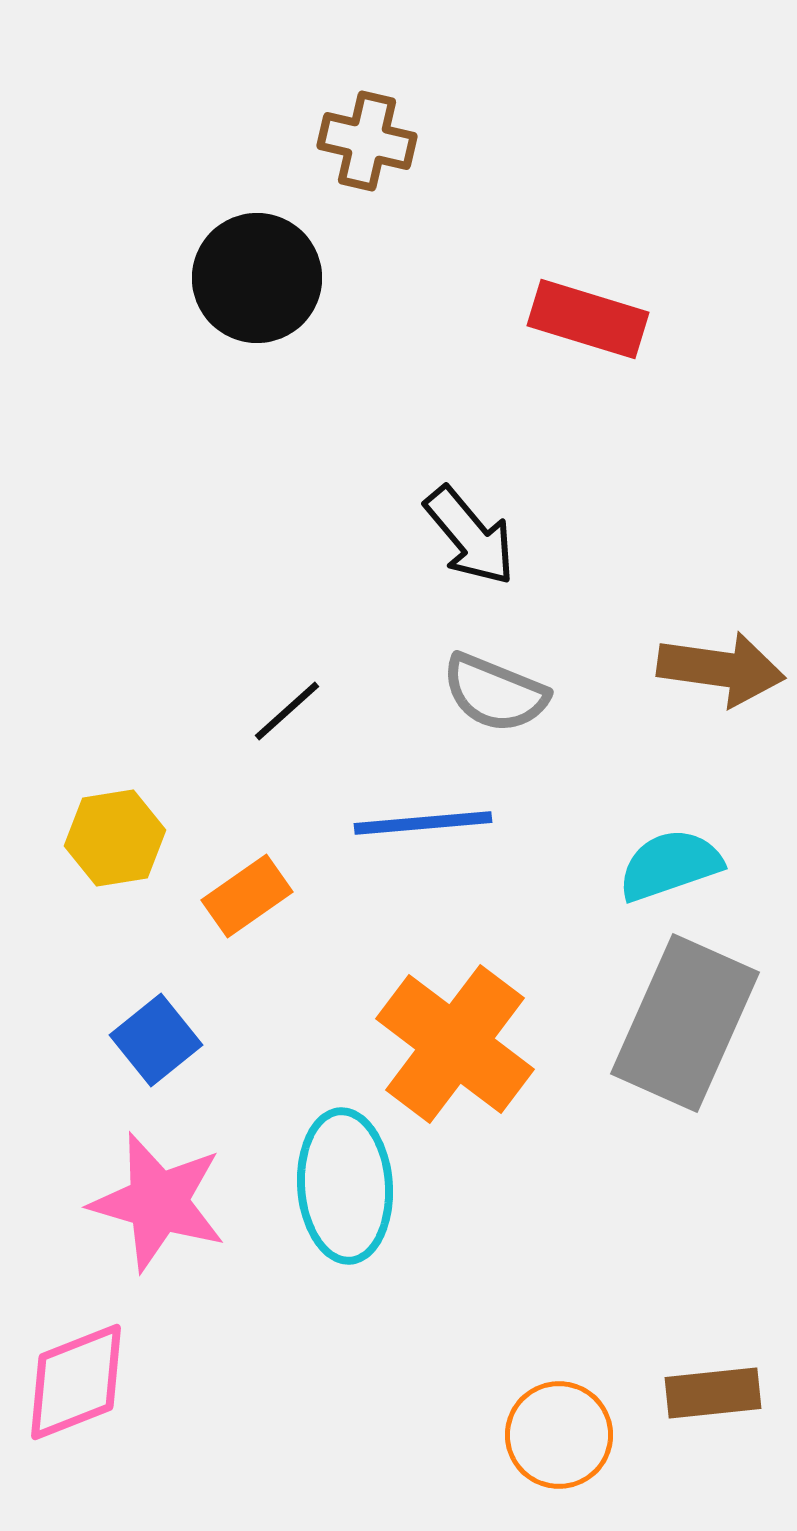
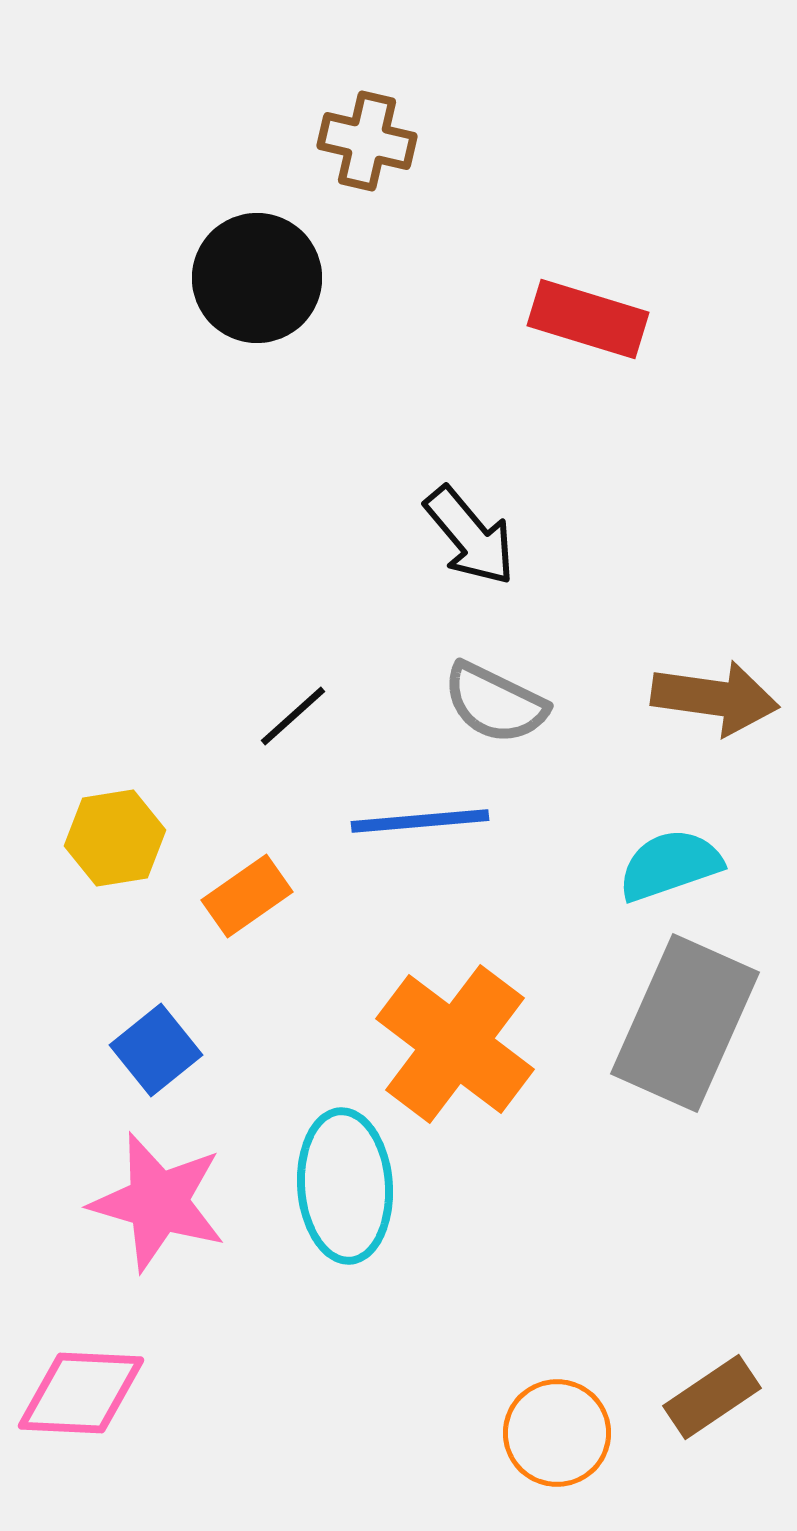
brown arrow: moved 6 px left, 29 px down
gray semicircle: moved 10 px down; rotated 4 degrees clockwise
black line: moved 6 px right, 5 px down
blue line: moved 3 px left, 2 px up
blue square: moved 10 px down
pink diamond: moved 5 px right, 11 px down; rotated 24 degrees clockwise
brown rectangle: moved 1 px left, 4 px down; rotated 28 degrees counterclockwise
orange circle: moved 2 px left, 2 px up
